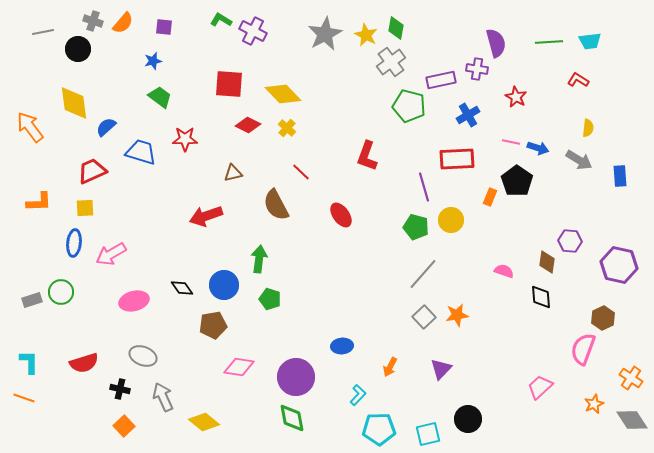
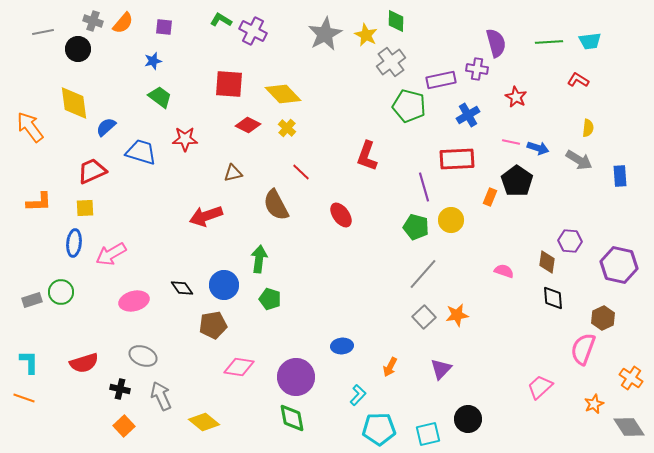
green diamond at (396, 28): moved 7 px up; rotated 10 degrees counterclockwise
black diamond at (541, 297): moved 12 px right, 1 px down
gray arrow at (163, 397): moved 2 px left, 1 px up
gray diamond at (632, 420): moved 3 px left, 7 px down
